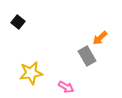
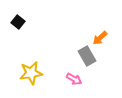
pink arrow: moved 8 px right, 8 px up
